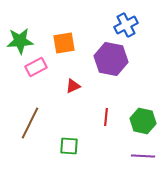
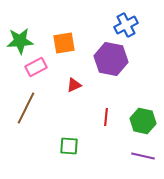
red triangle: moved 1 px right, 1 px up
brown line: moved 4 px left, 15 px up
purple line: rotated 10 degrees clockwise
